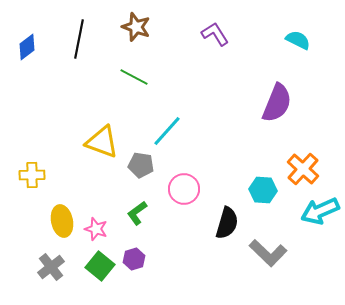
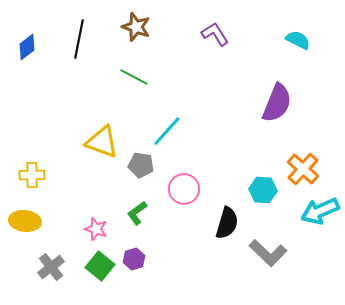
yellow ellipse: moved 37 px left; rotated 72 degrees counterclockwise
